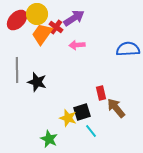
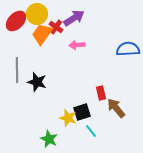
red ellipse: moved 1 px left, 1 px down
